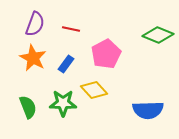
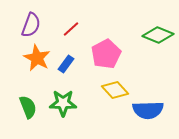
purple semicircle: moved 4 px left, 1 px down
red line: rotated 54 degrees counterclockwise
orange star: moved 4 px right
yellow diamond: moved 21 px right
